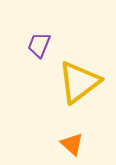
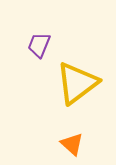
yellow triangle: moved 2 px left, 1 px down
